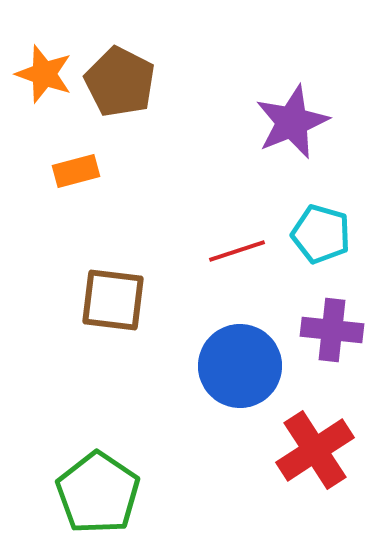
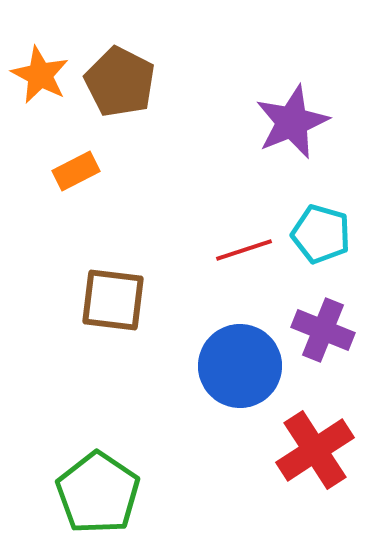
orange star: moved 4 px left, 1 px down; rotated 8 degrees clockwise
orange rectangle: rotated 12 degrees counterclockwise
red line: moved 7 px right, 1 px up
purple cross: moved 9 px left; rotated 16 degrees clockwise
